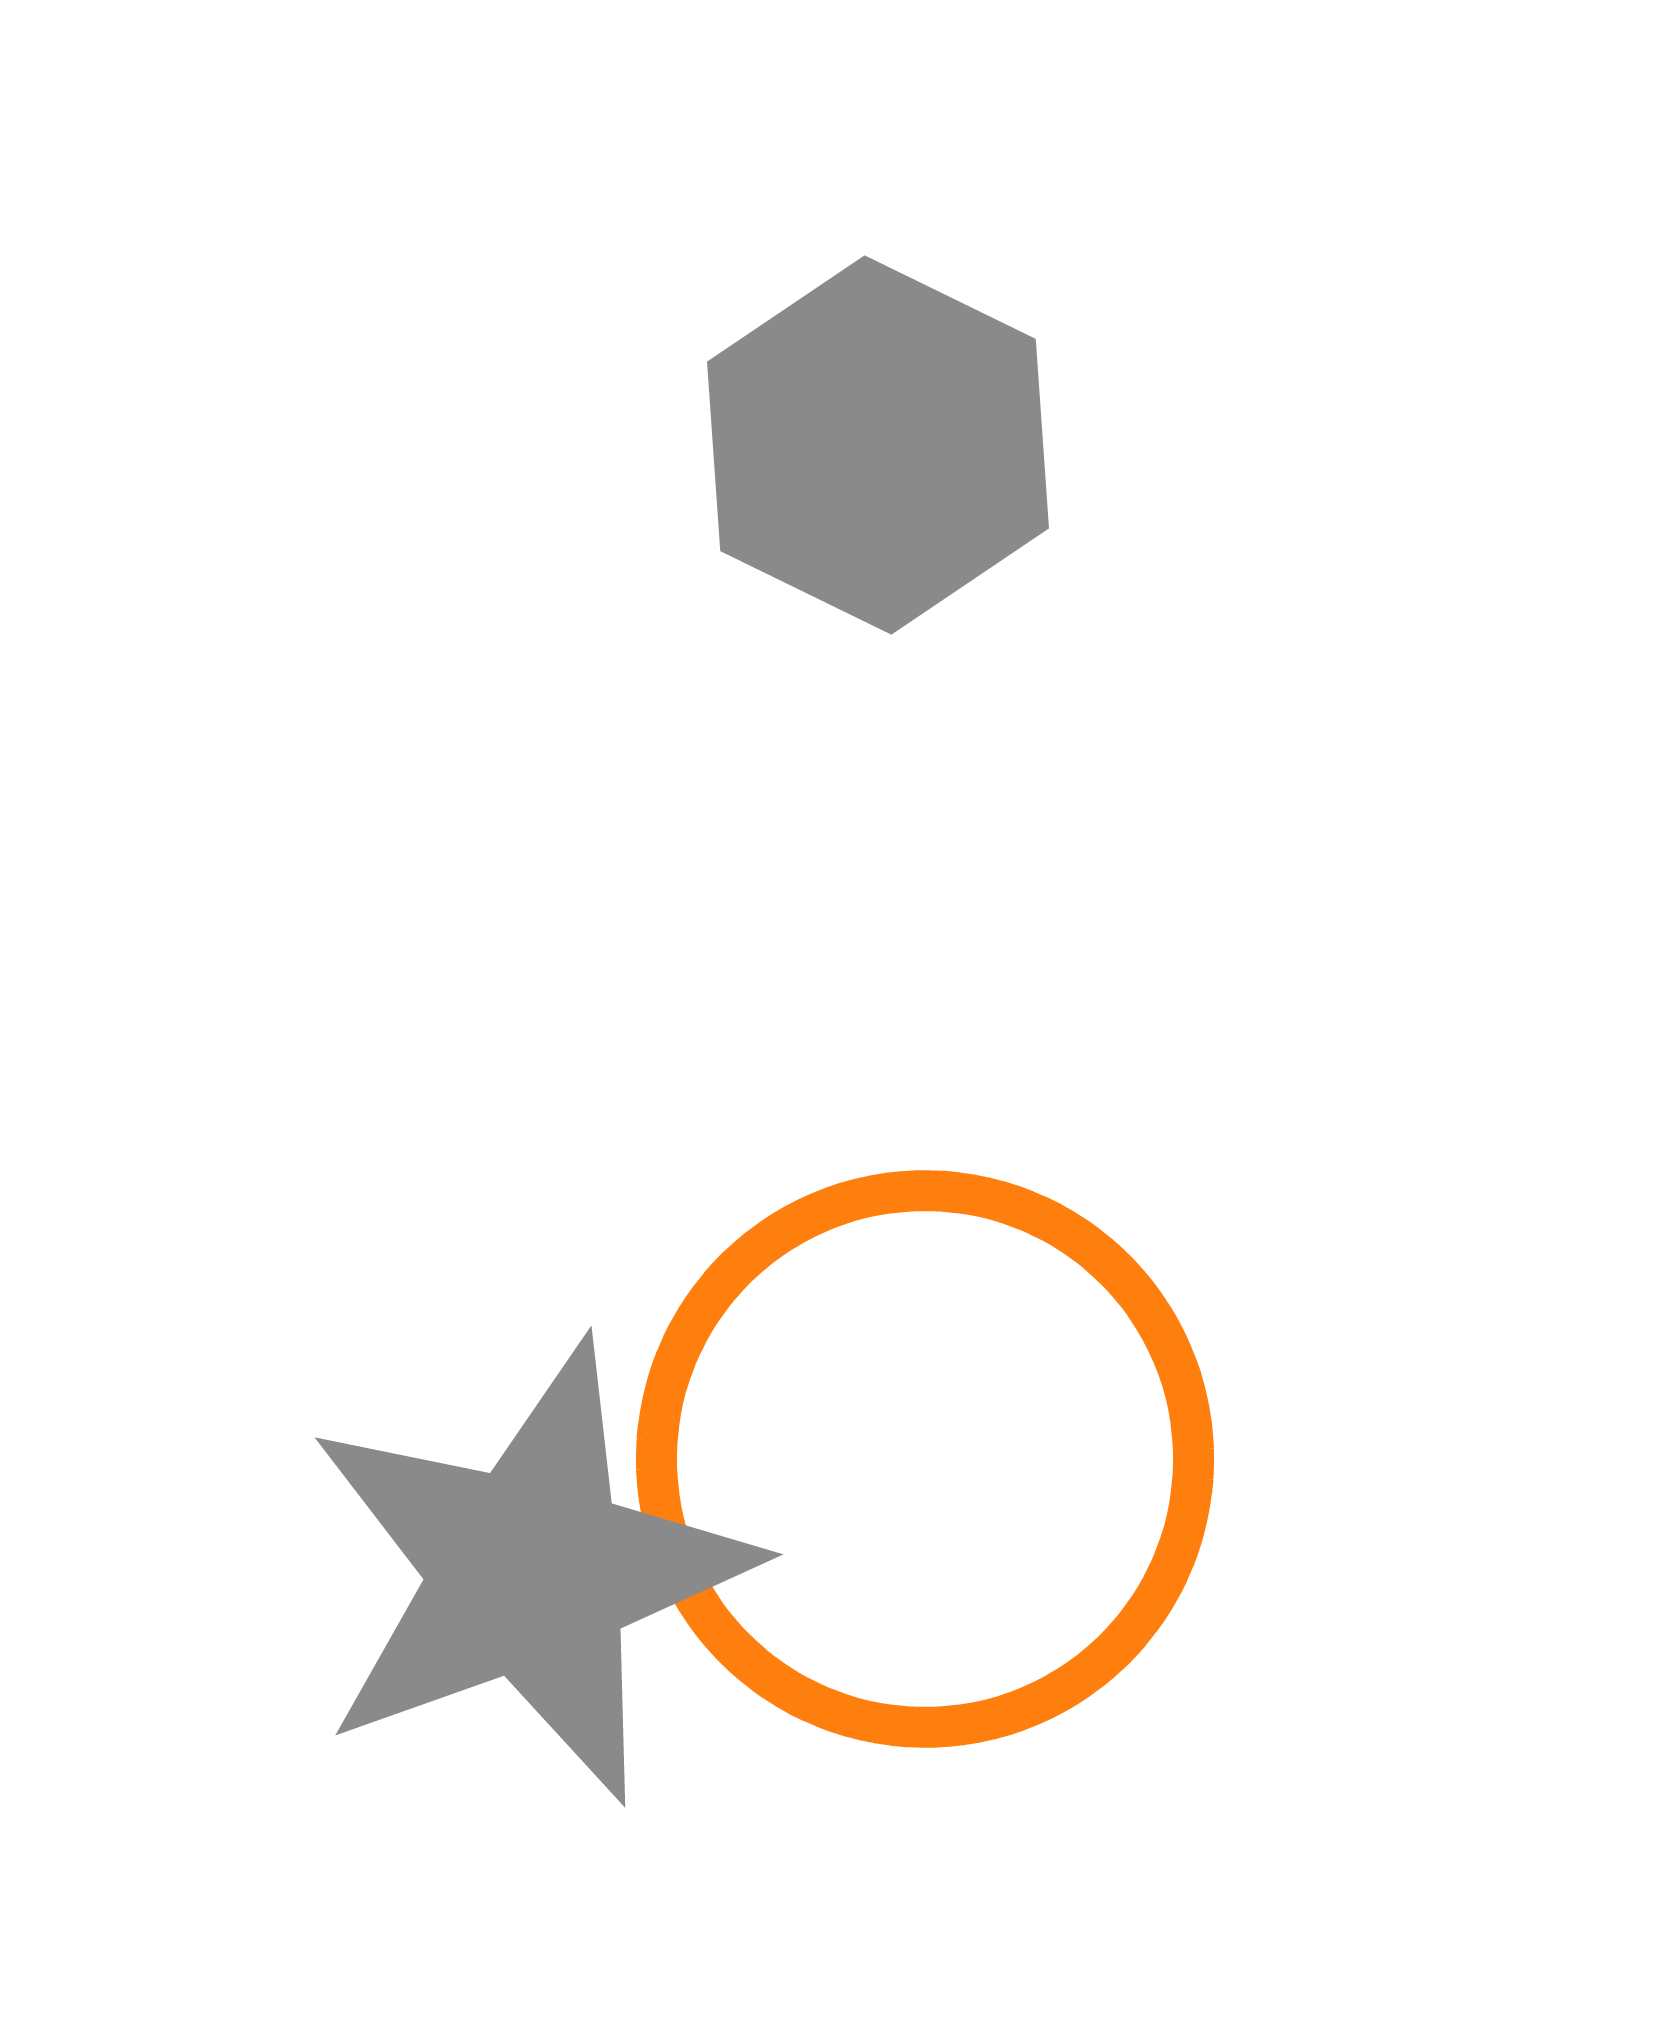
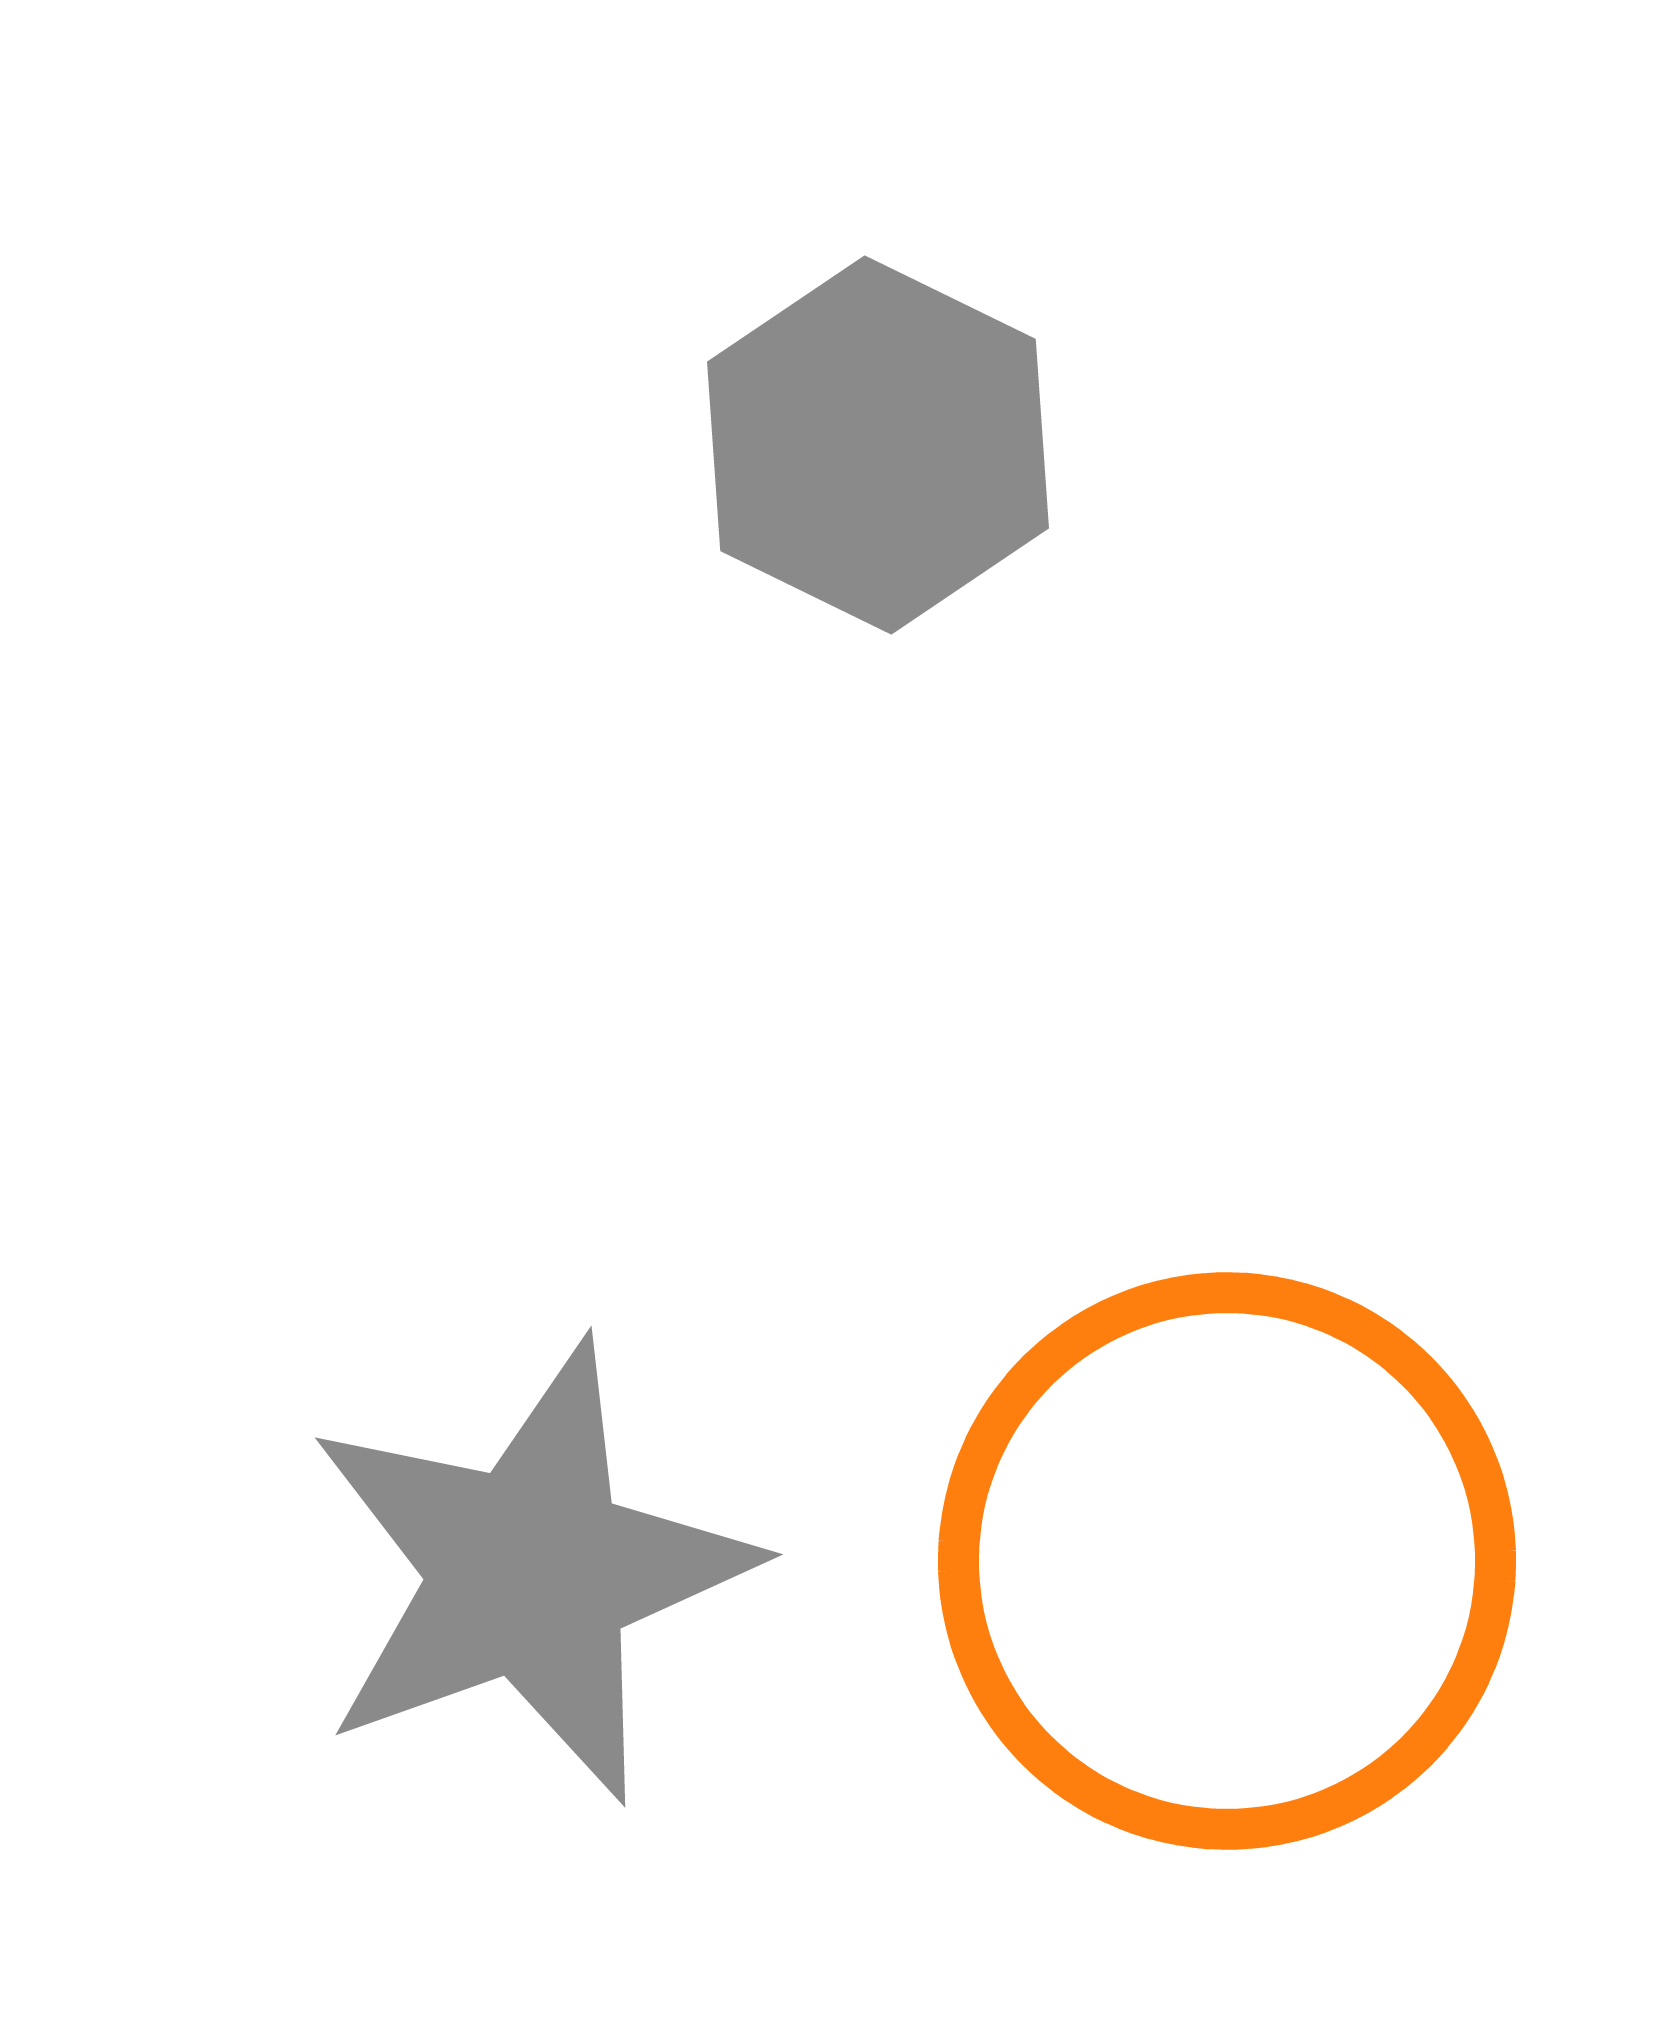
orange circle: moved 302 px right, 102 px down
